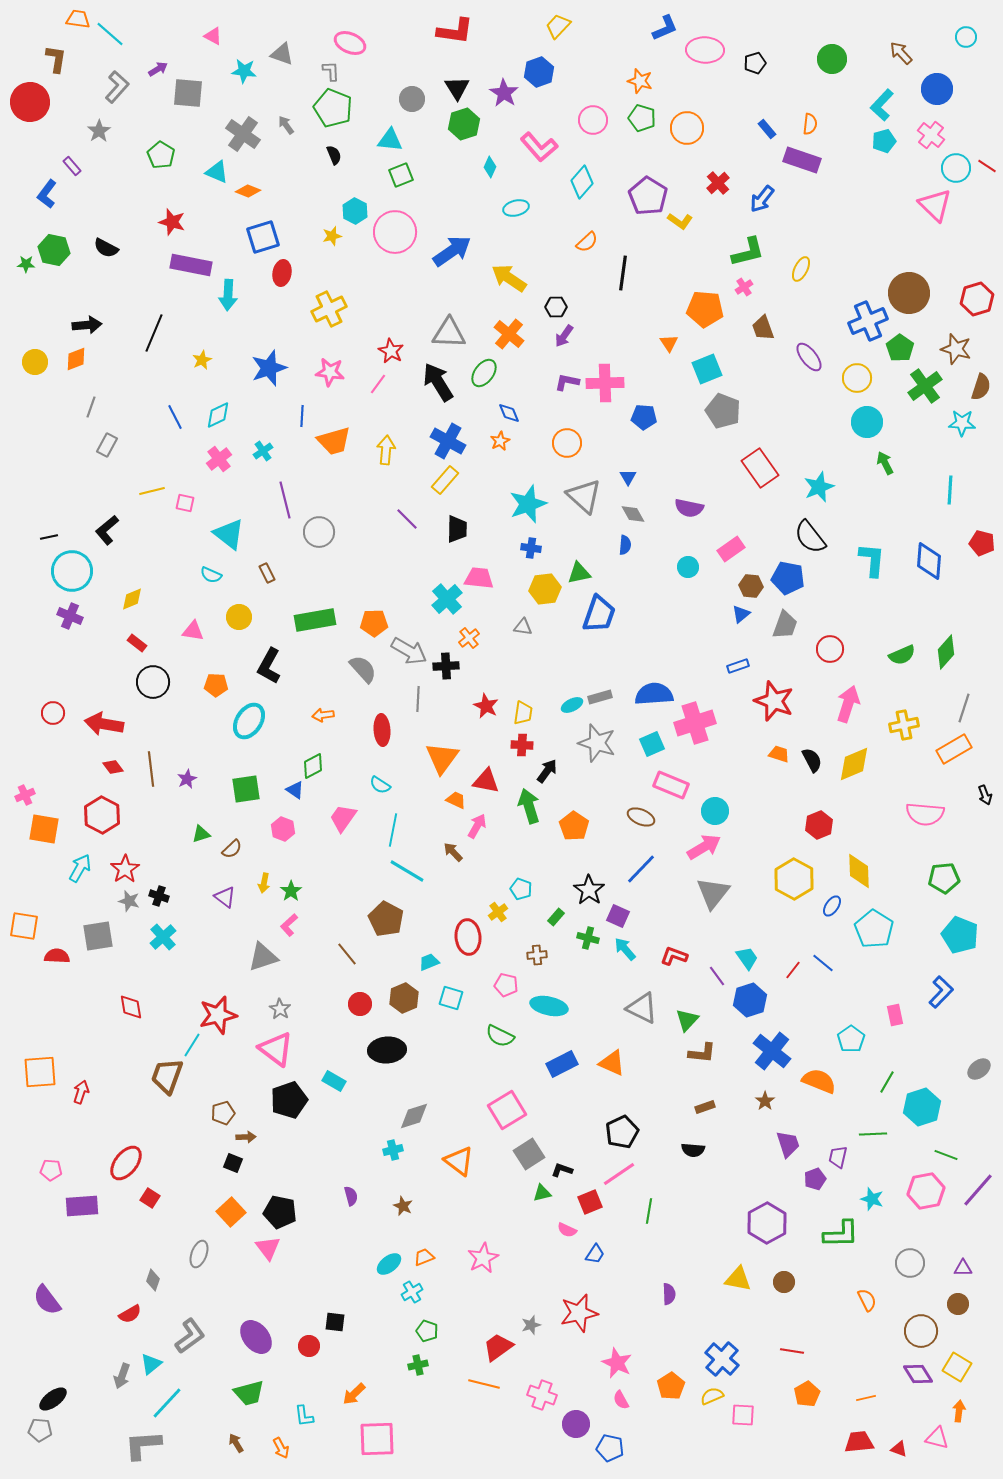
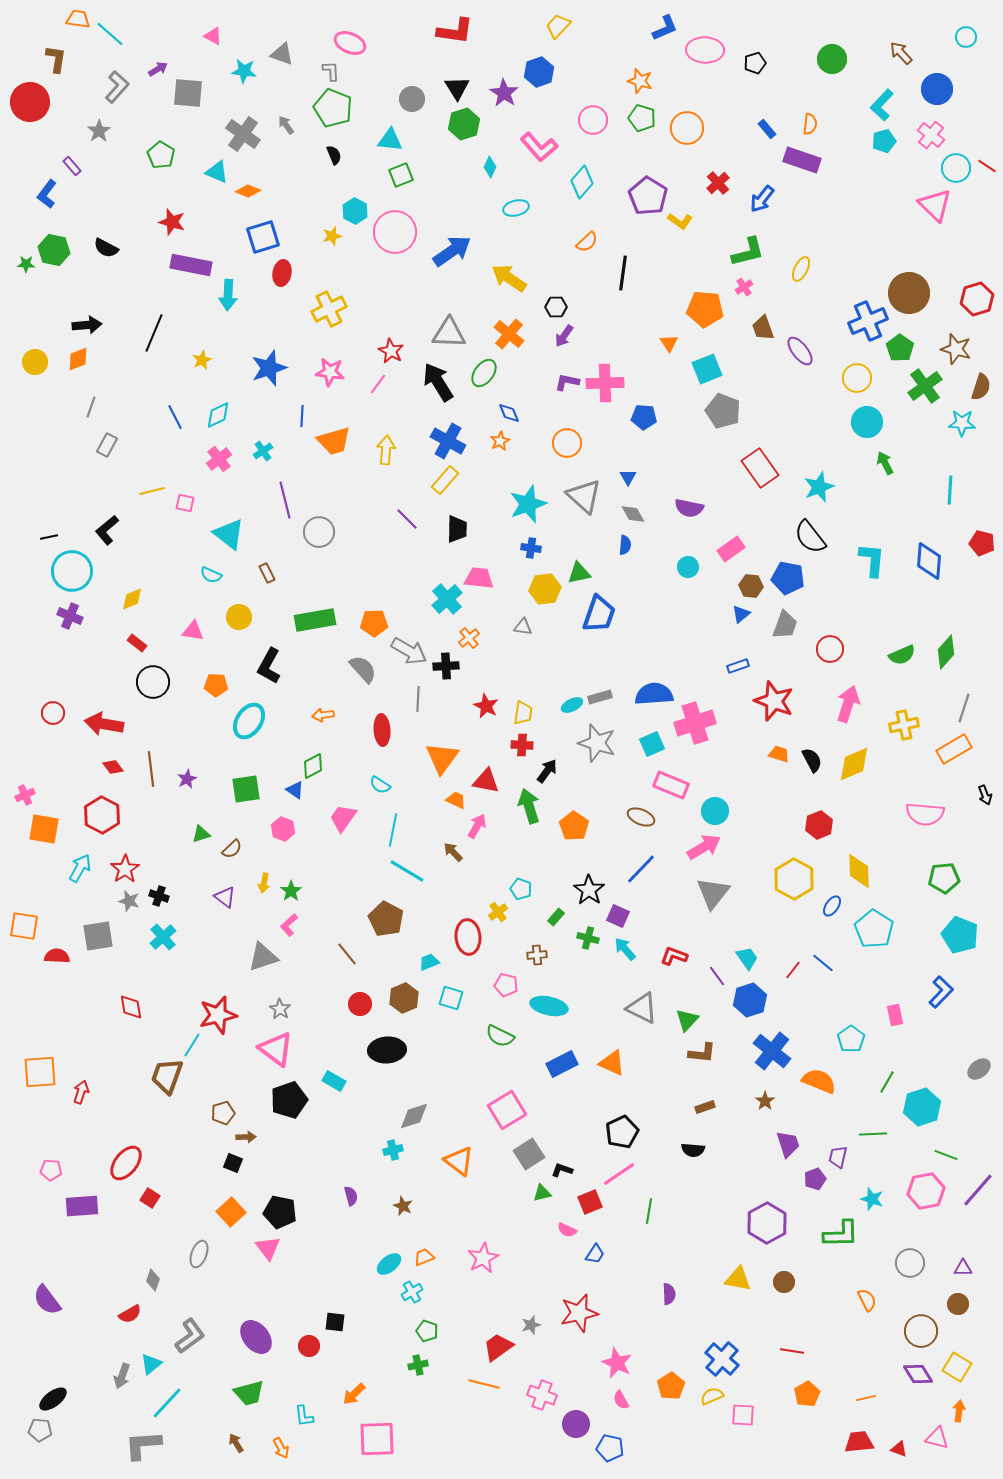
purple ellipse at (809, 357): moved 9 px left, 6 px up
orange diamond at (76, 359): moved 2 px right
